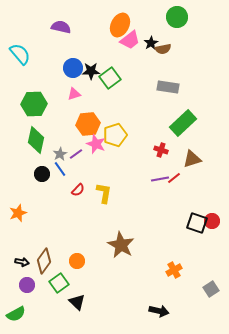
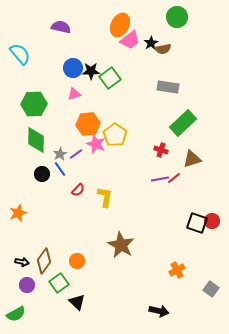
yellow pentagon at (115, 135): rotated 20 degrees counterclockwise
green diamond at (36, 140): rotated 12 degrees counterclockwise
yellow L-shape at (104, 193): moved 1 px right, 4 px down
orange cross at (174, 270): moved 3 px right
gray square at (211, 289): rotated 21 degrees counterclockwise
